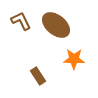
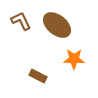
brown ellipse: moved 1 px right
brown rectangle: rotated 30 degrees counterclockwise
